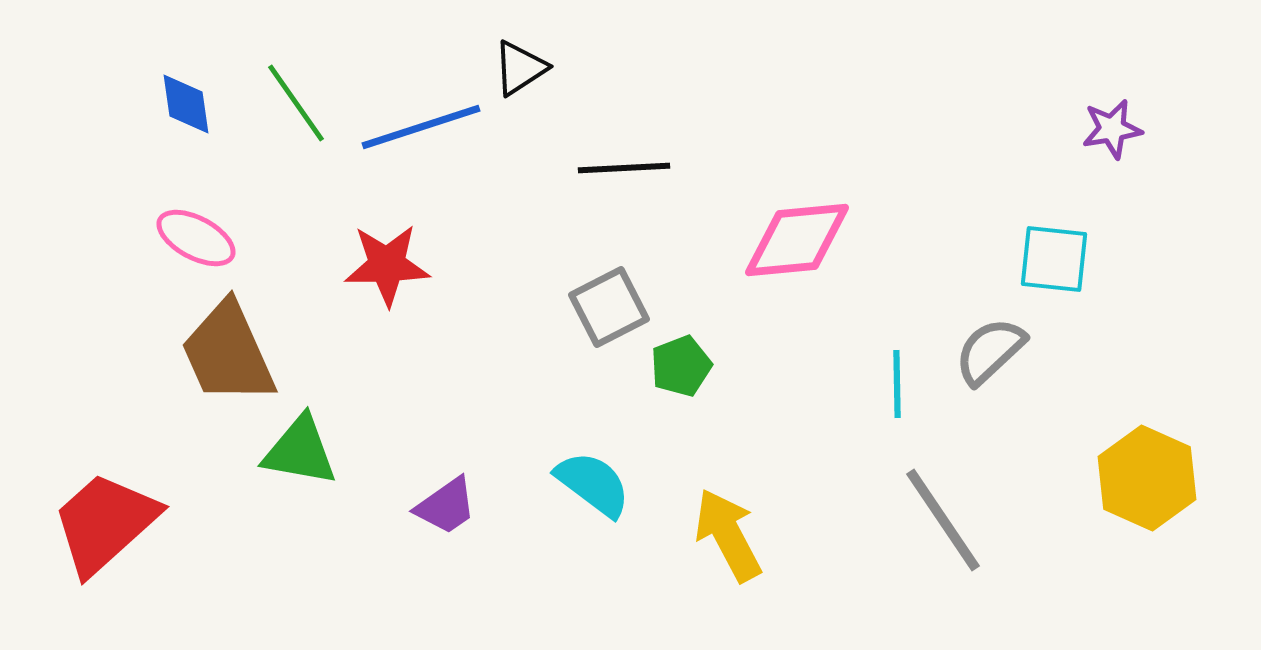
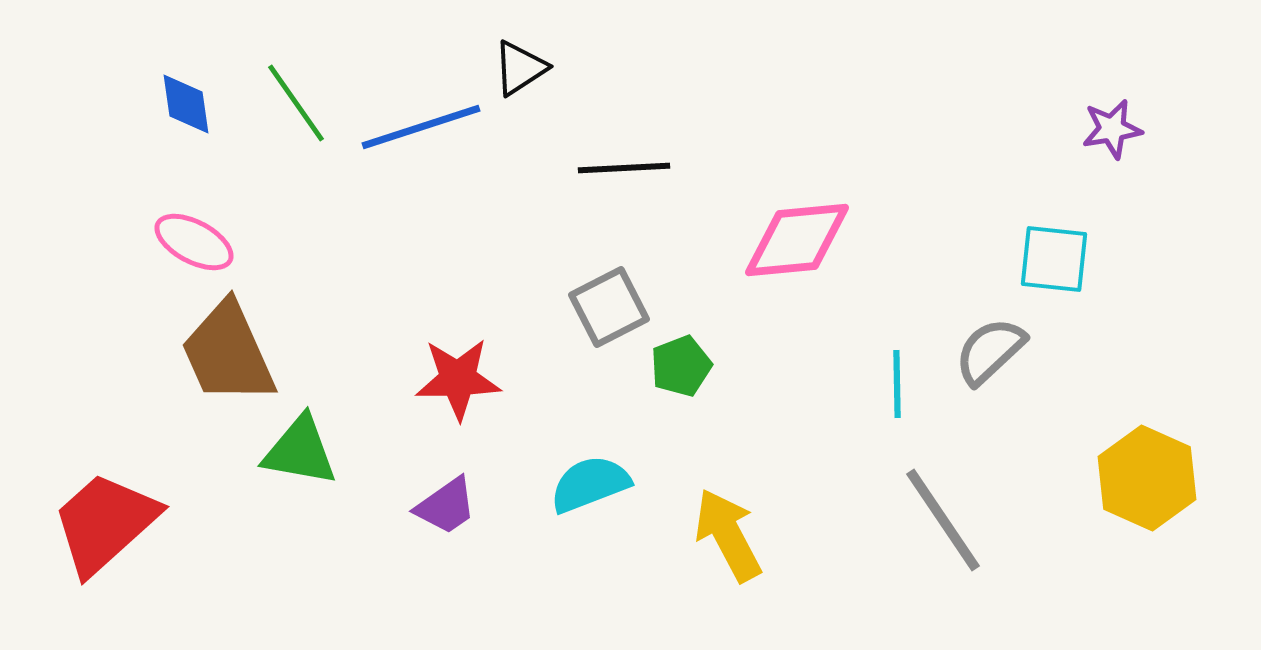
pink ellipse: moved 2 px left, 4 px down
red star: moved 71 px right, 114 px down
cyan semicircle: moved 3 px left; rotated 58 degrees counterclockwise
